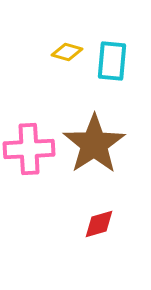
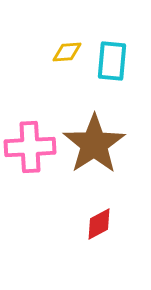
yellow diamond: rotated 20 degrees counterclockwise
pink cross: moved 1 px right, 2 px up
red diamond: rotated 12 degrees counterclockwise
